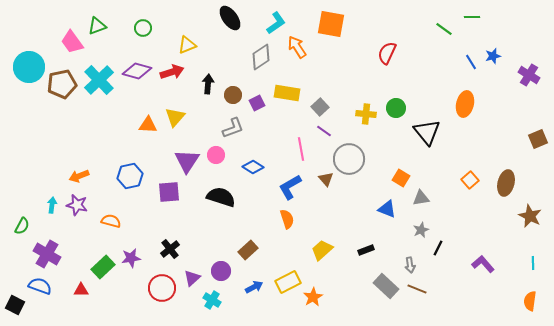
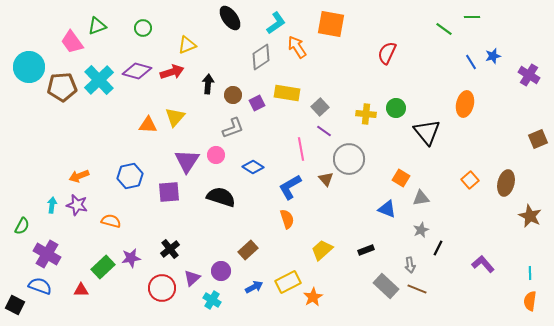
brown pentagon at (62, 84): moved 3 px down; rotated 8 degrees clockwise
cyan line at (533, 263): moved 3 px left, 10 px down
